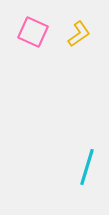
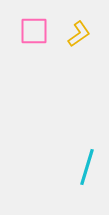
pink square: moved 1 px right, 1 px up; rotated 24 degrees counterclockwise
